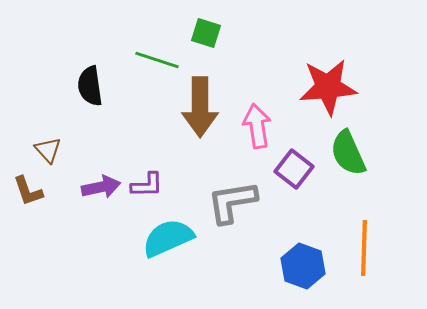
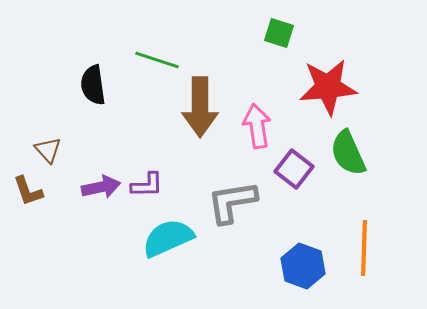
green square: moved 73 px right
black semicircle: moved 3 px right, 1 px up
